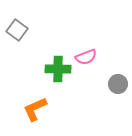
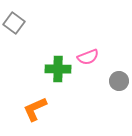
gray square: moved 3 px left, 7 px up
pink semicircle: moved 2 px right
gray circle: moved 1 px right, 3 px up
